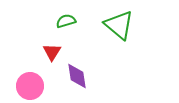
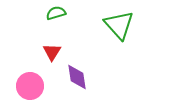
green semicircle: moved 10 px left, 8 px up
green triangle: rotated 8 degrees clockwise
purple diamond: moved 1 px down
